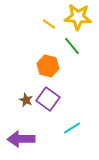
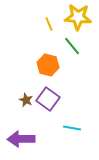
yellow line: rotated 32 degrees clockwise
orange hexagon: moved 1 px up
cyan line: rotated 42 degrees clockwise
